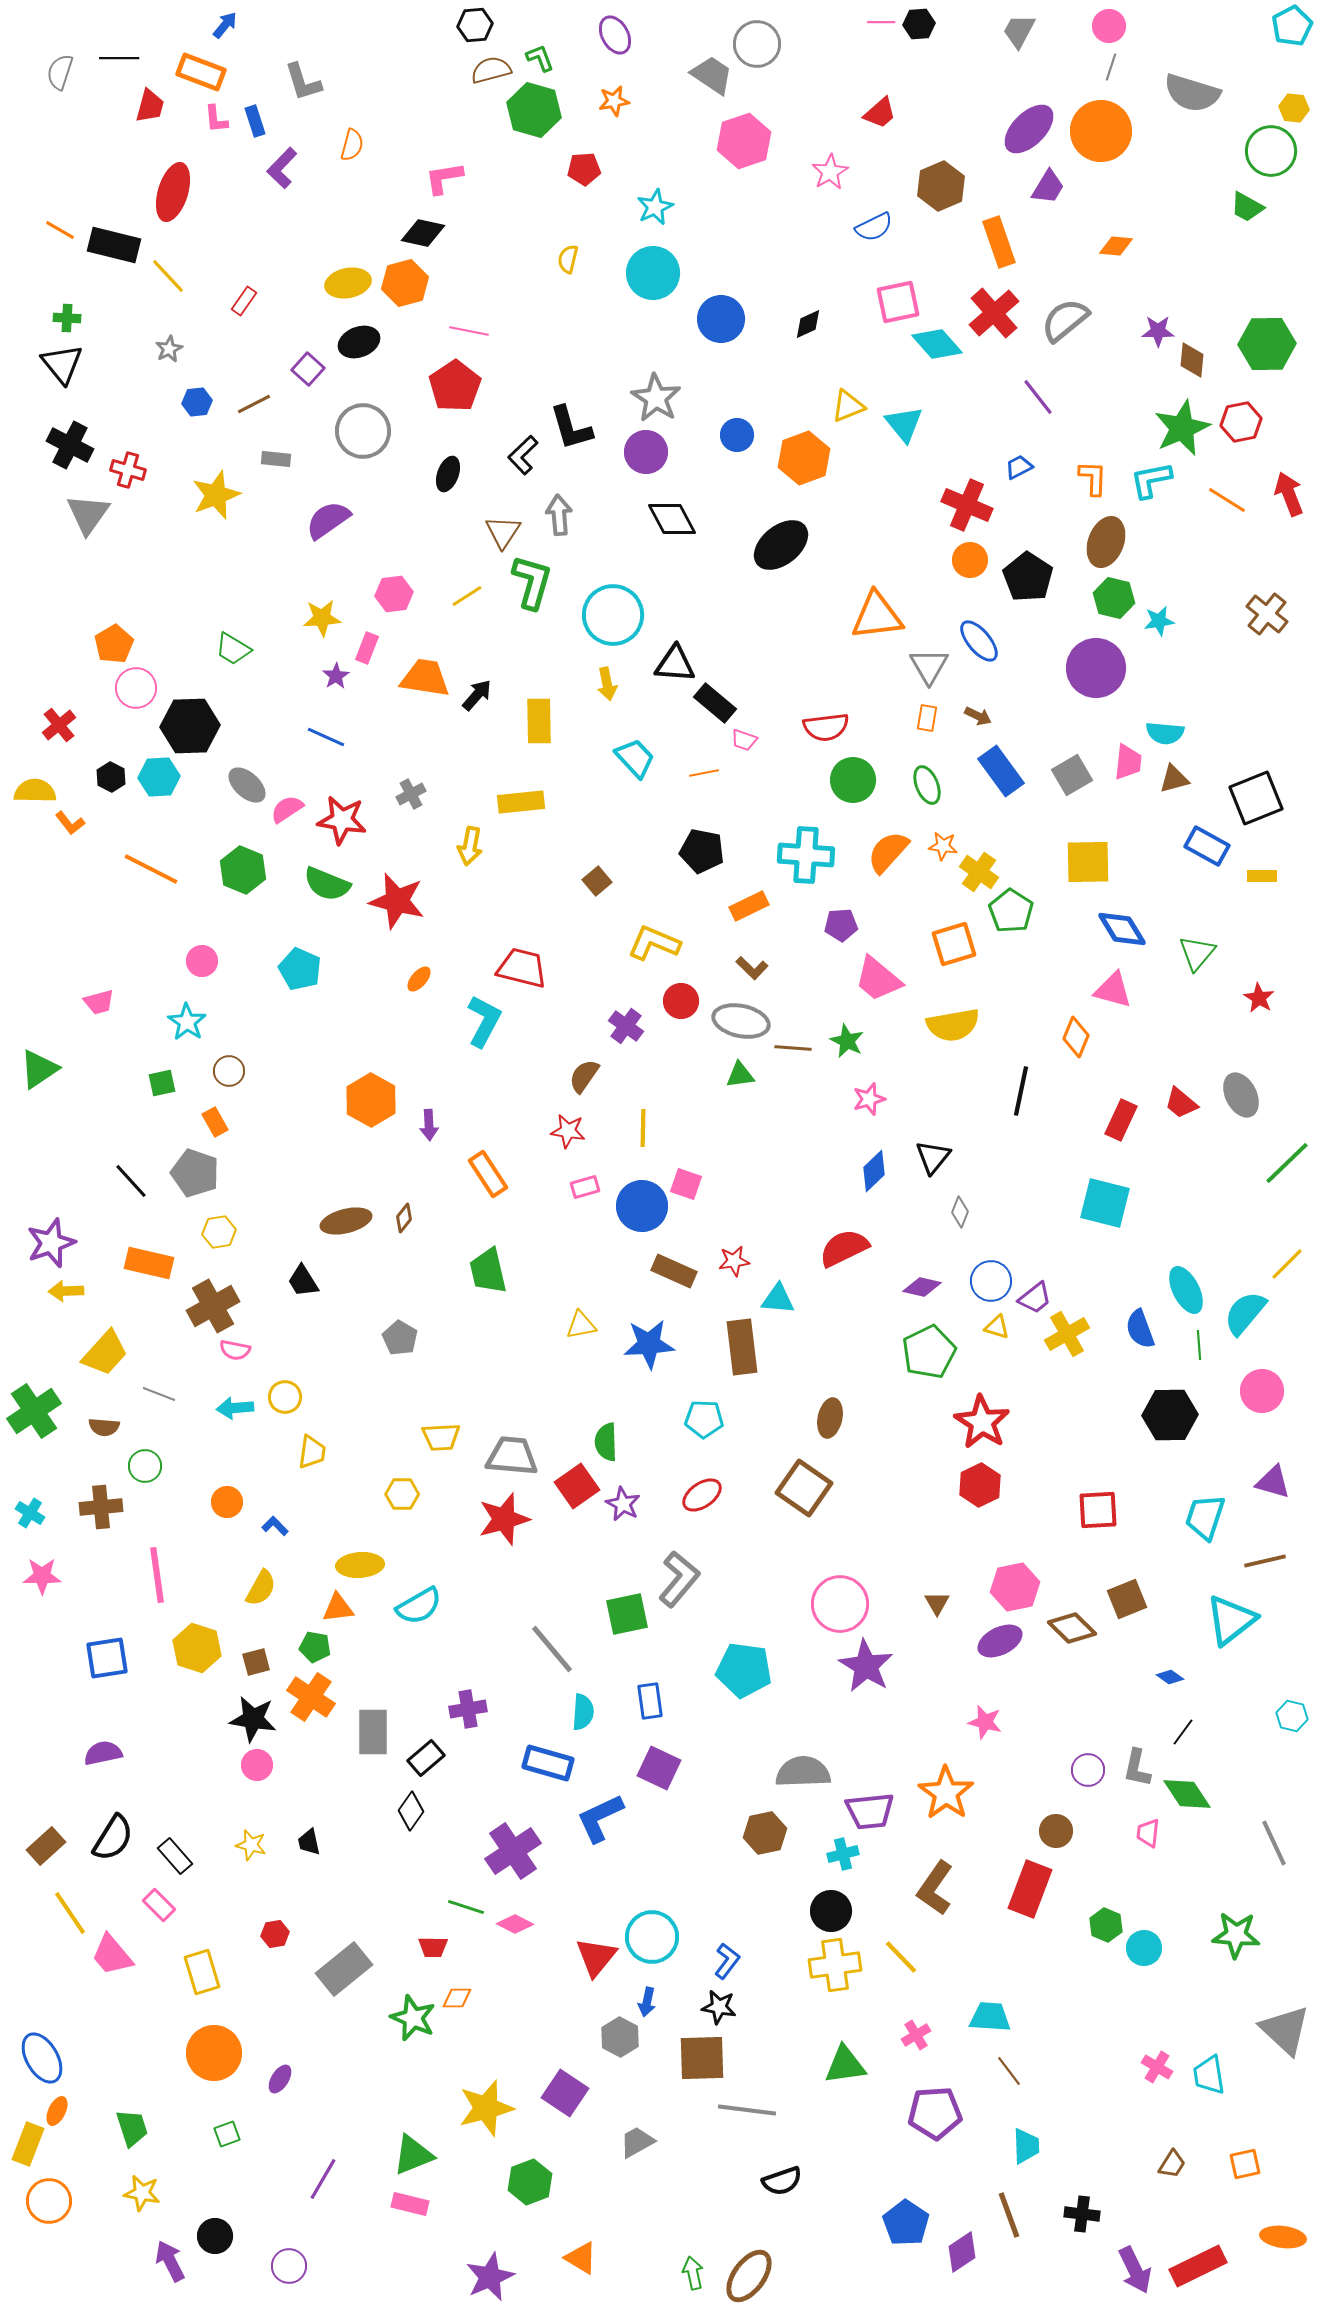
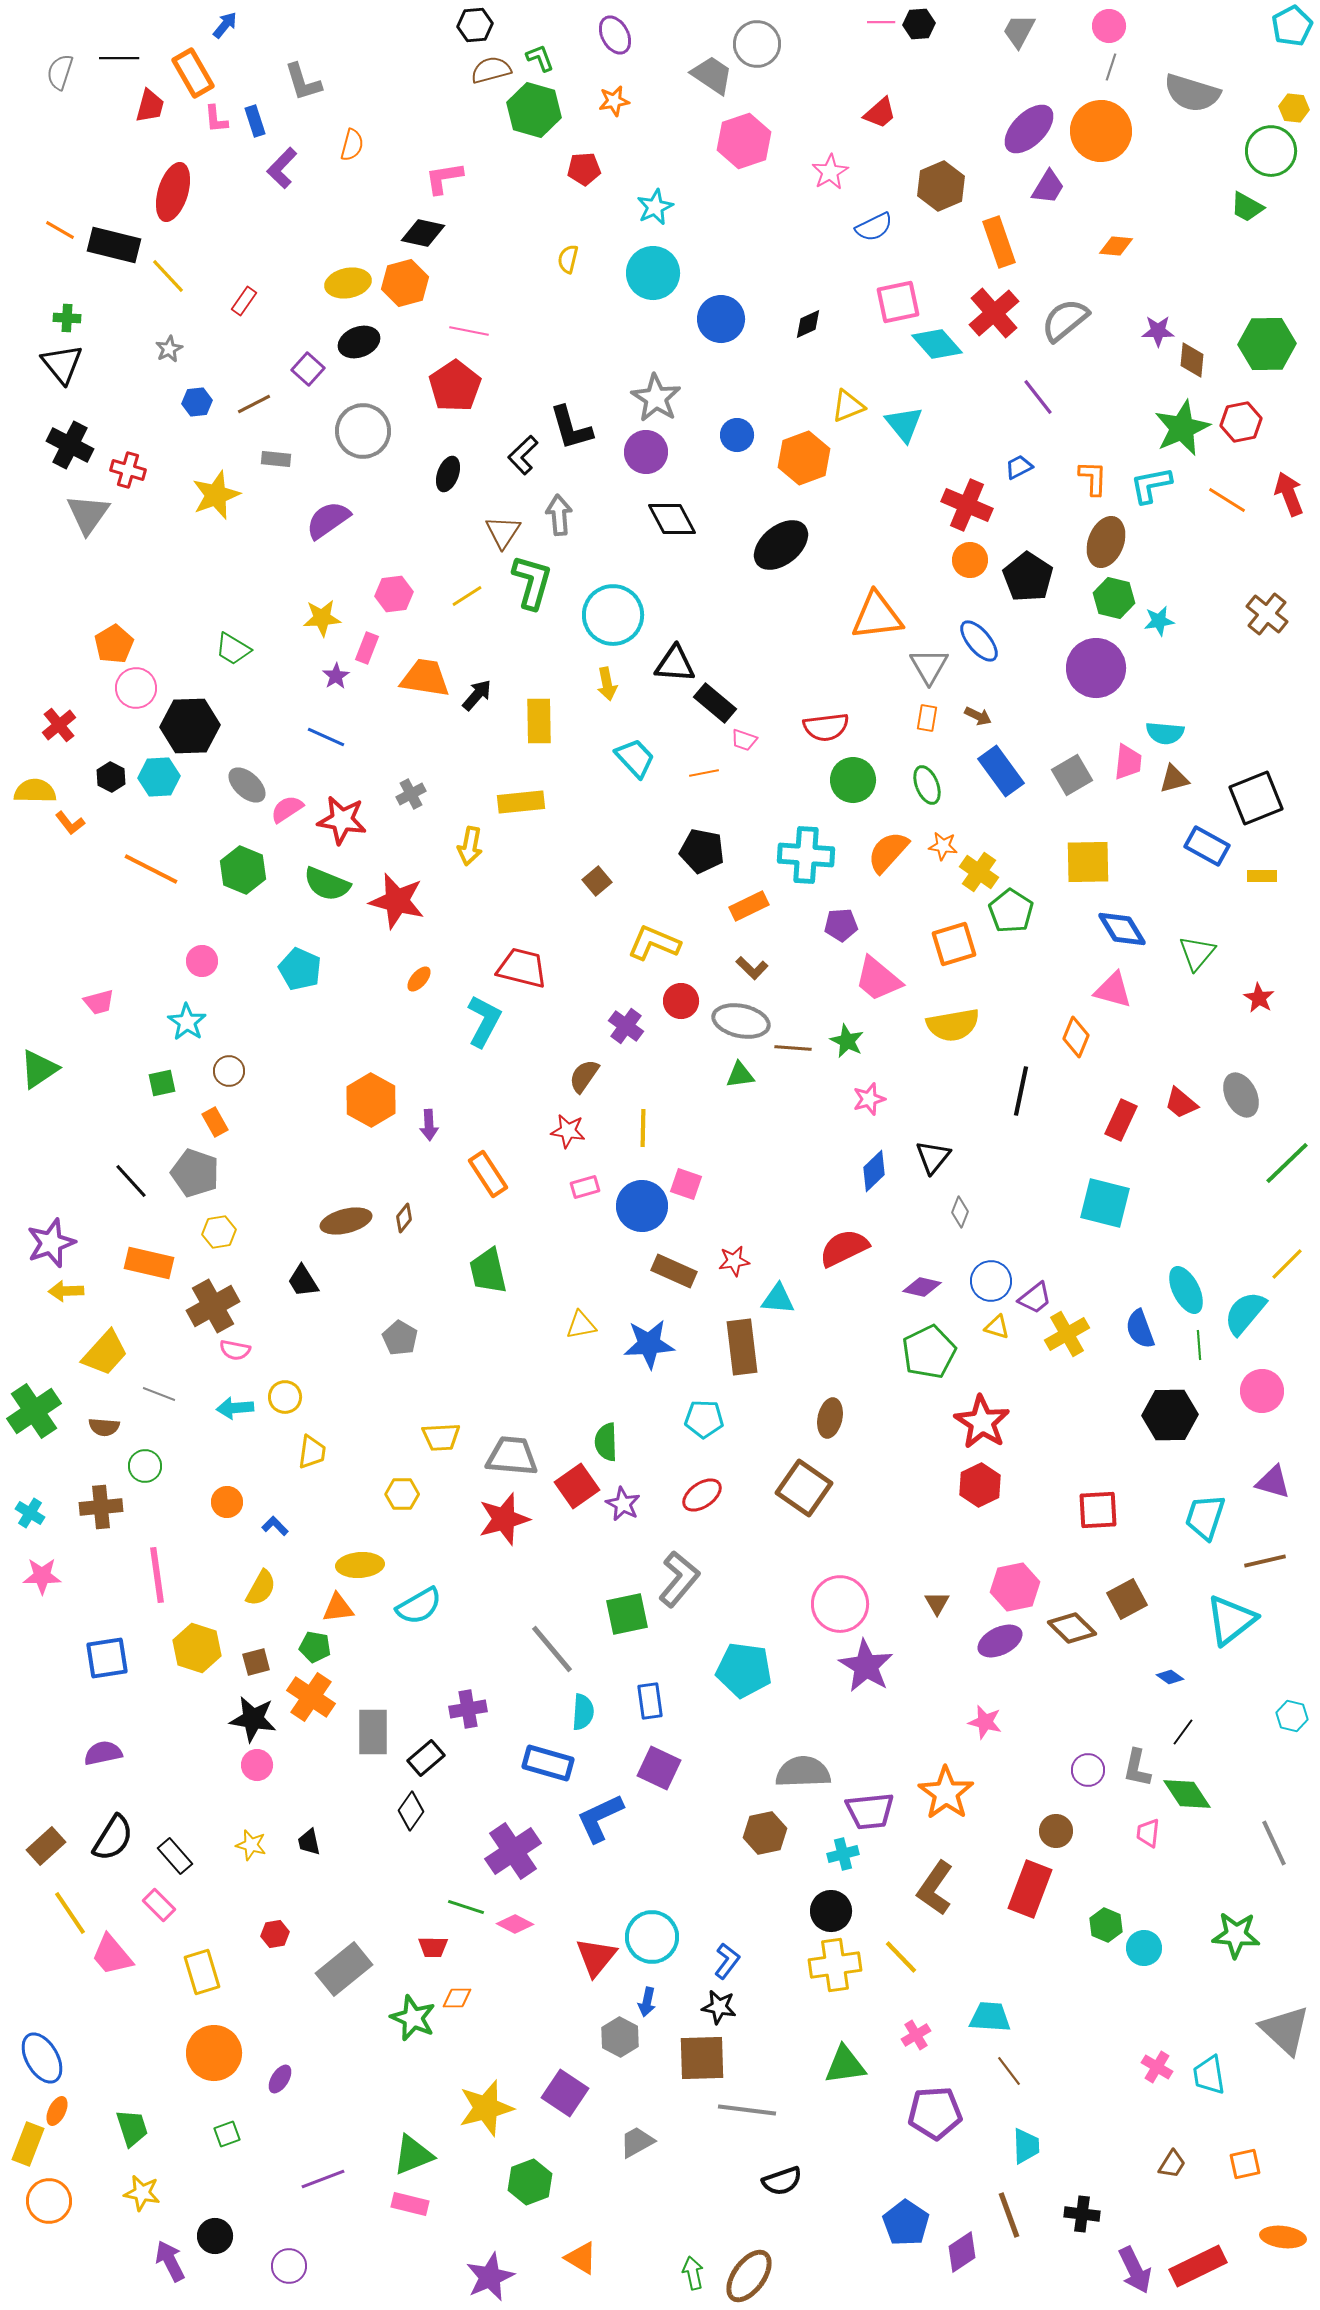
orange rectangle at (201, 72): moved 8 px left, 1 px down; rotated 39 degrees clockwise
cyan L-shape at (1151, 480): moved 5 px down
brown square at (1127, 1599): rotated 6 degrees counterclockwise
purple line at (323, 2179): rotated 39 degrees clockwise
